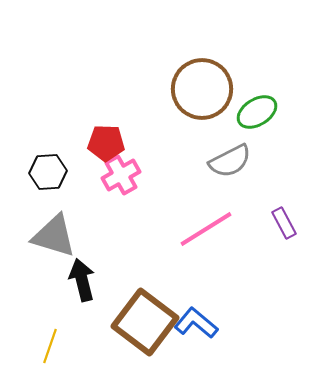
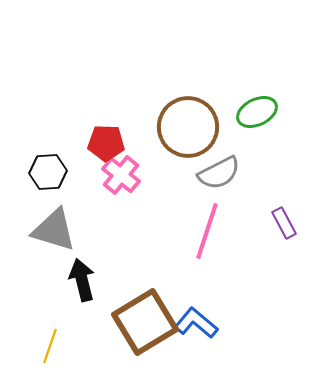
brown circle: moved 14 px left, 38 px down
green ellipse: rotated 6 degrees clockwise
gray semicircle: moved 11 px left, 12 px down
pink cross: rotated 21 degrees counterclockwise
pink line: moved 1 px right, 2 px down; rotated 40 degrees counterclockwise
gray triangle: moved 6 px up
brown square: rotated 22 degrees clockwise
